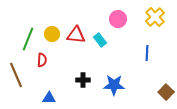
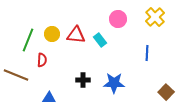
green line: moved 1 px down
brown line: rotated 45 degrees counterclockwise
blue star: moved 2 px up
